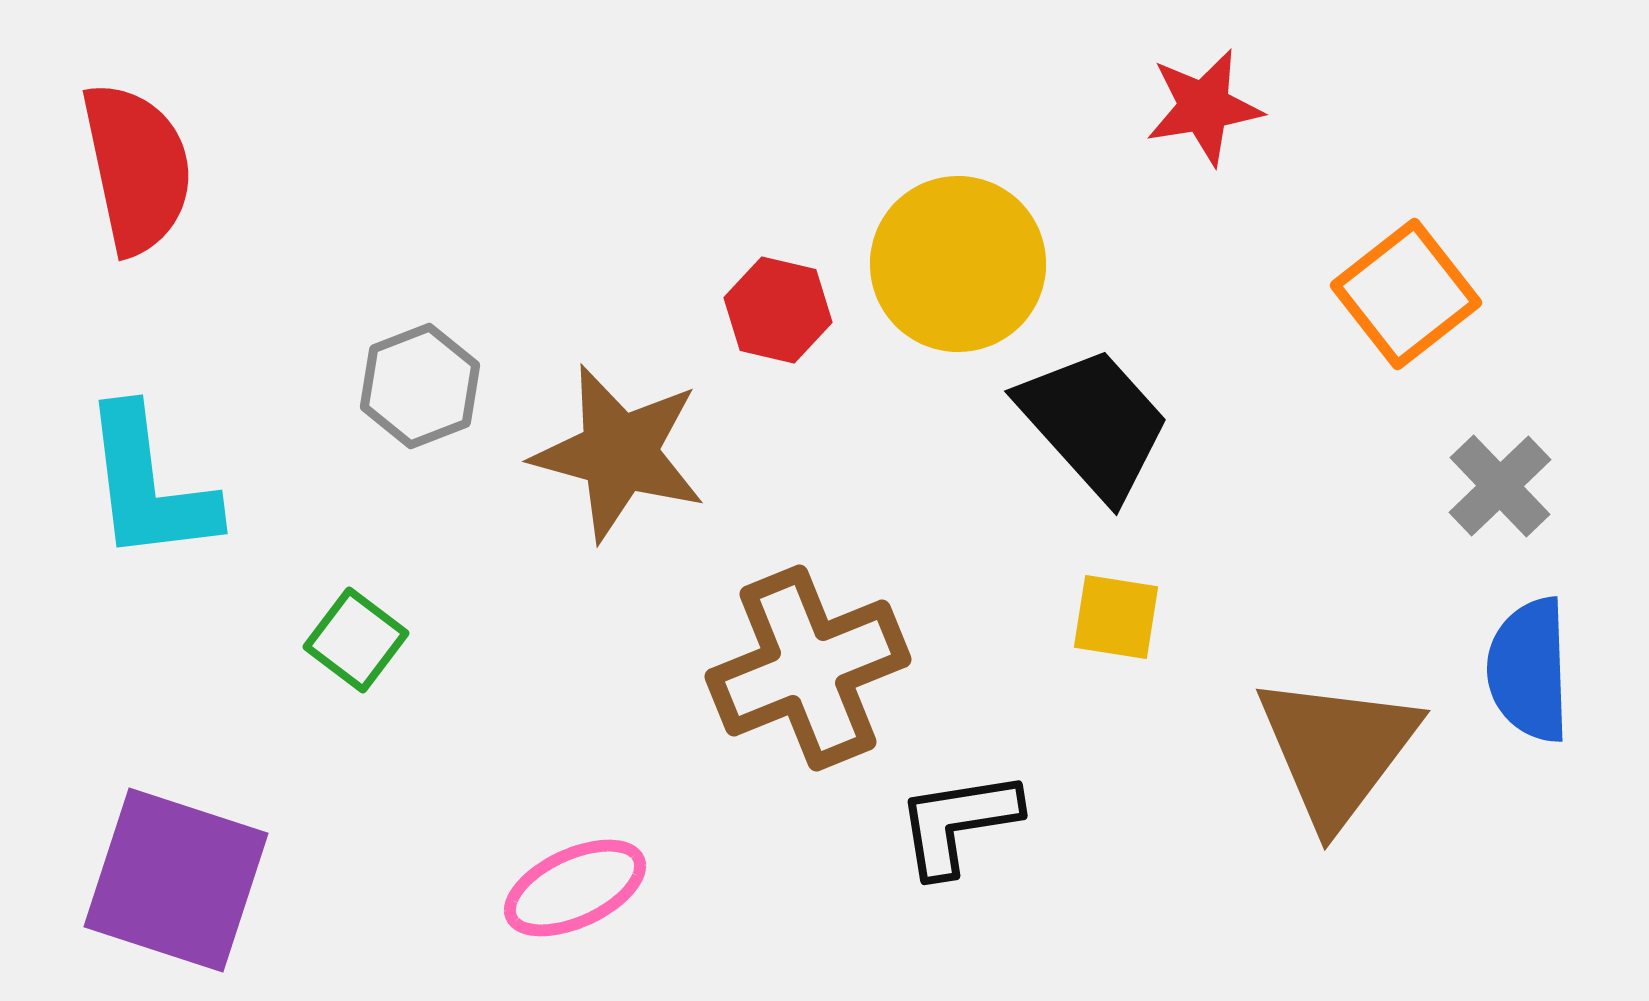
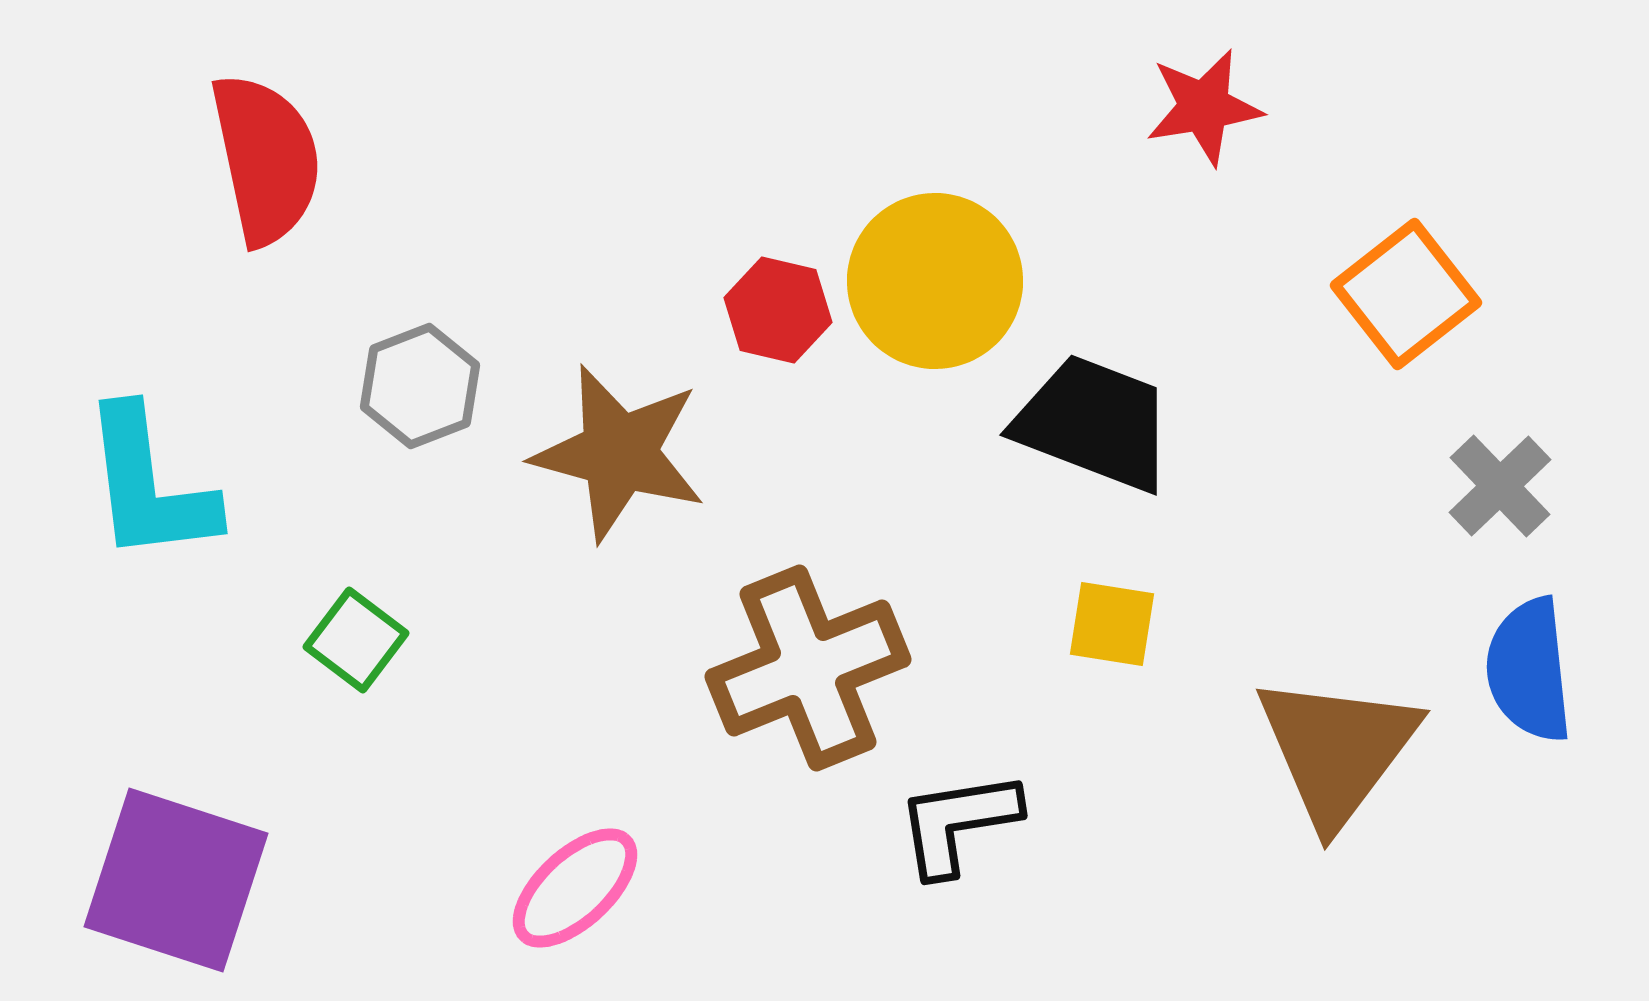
red semicircle: moved 129 px right, 9 px up
yellow circle: moved 23 px left, 17 px down
black trapezoid: rotated 27 degrees counterclockwise
yellow square: moved 4 px left, 7 px down
blue semicircle: rotated 4 degrees counterclockwise
pink ellipse: rotated 18 degrees counterclockwise
